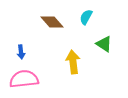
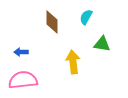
brown diamond: rotated 40 degrees clockwise
green triangle: moved 2 px left; rotated 24 degrees counterclockwise
blue arrow: rotated 96 degrees clockwise
pink semicircle: moved 1 px left, 1 px down
